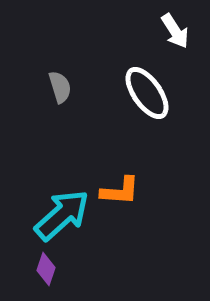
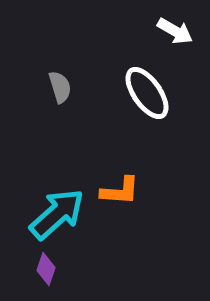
white arrow: rotated 27 degrees counterclockwise
cyan arrow: moved 5 px left, 1 px up
